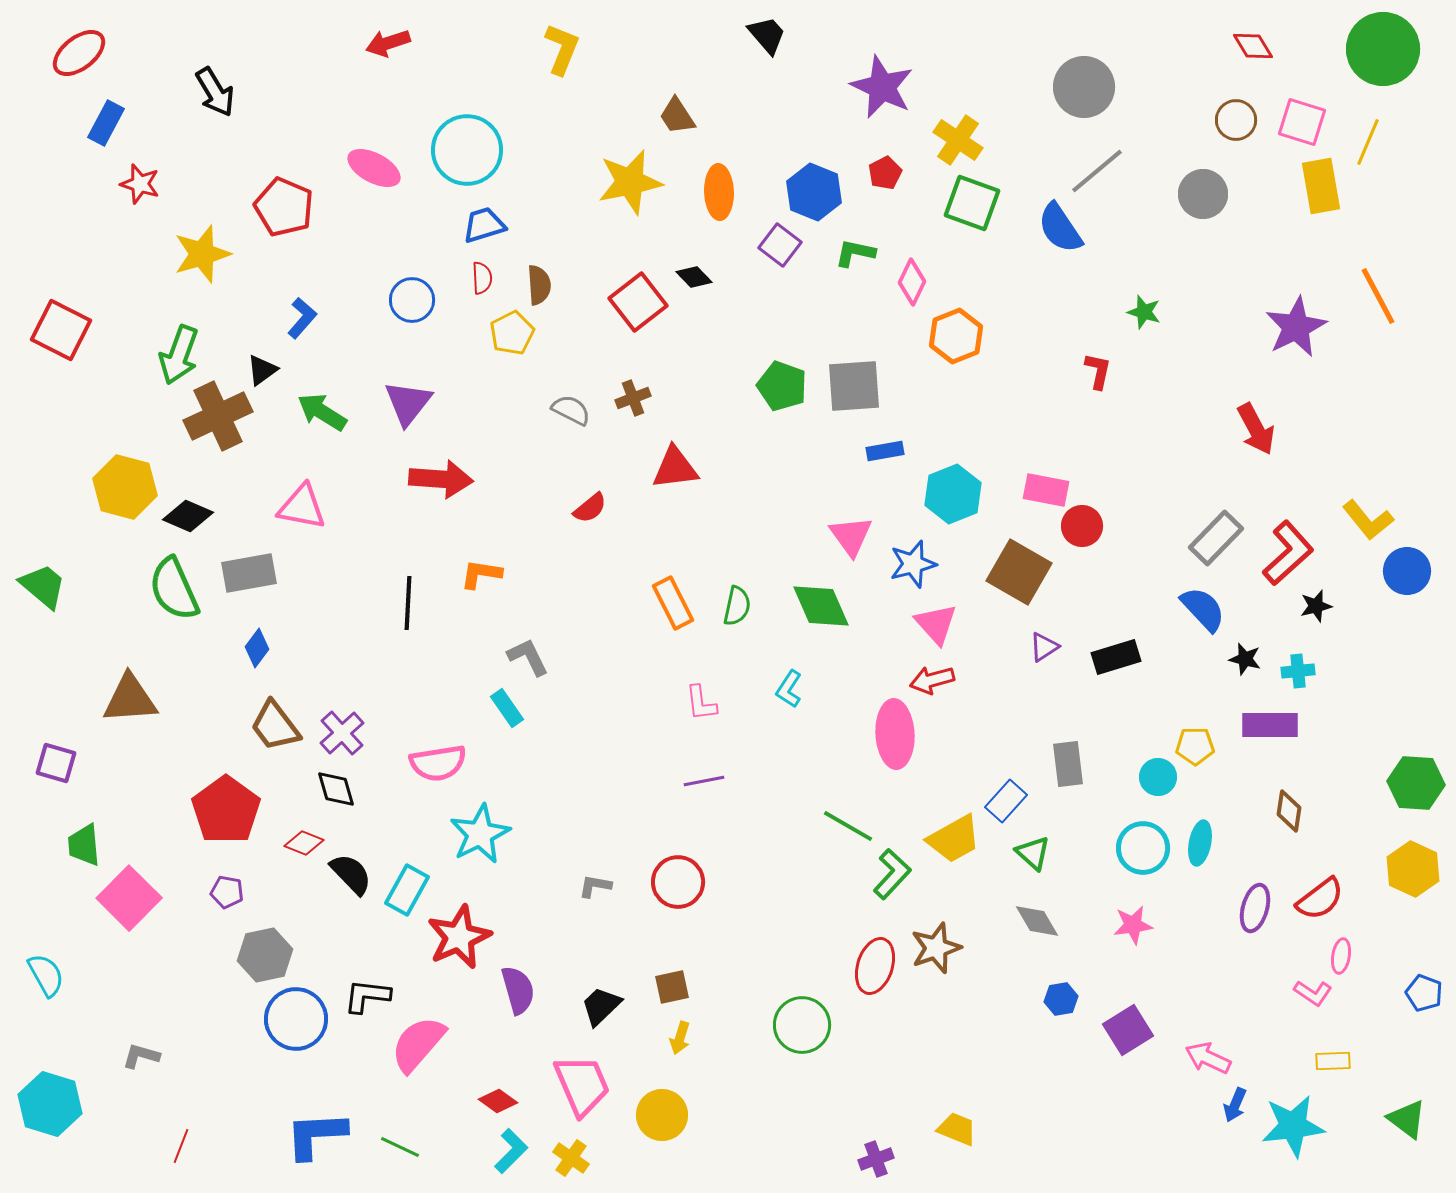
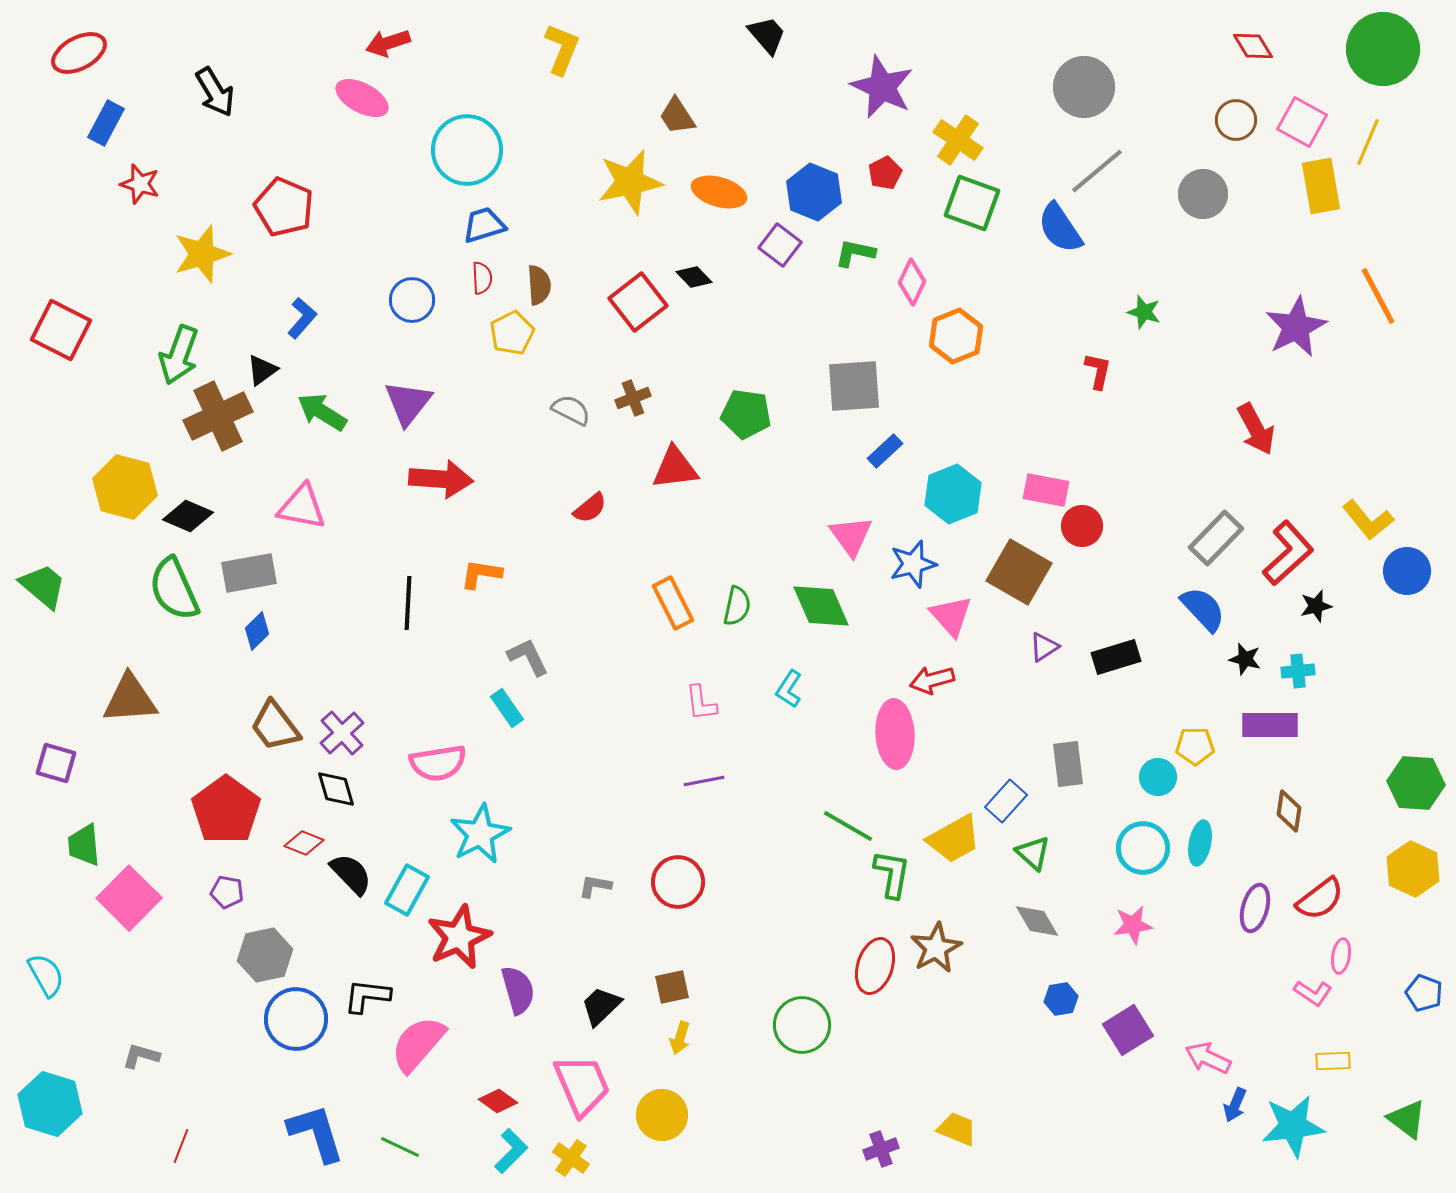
red ellipse at (79, 53): rotated 10 degrees clockwise
pink square at (1302, 122): rotated 12 degrees clockwise
pink ellipse at (374, 168): moved 12 px left, 70 px up
orange ellipse at (719, 192): rotated 72 degrees counterclockwise
green pentagon at (782, 386): moved 36 px left, 28 px down; rotated 12 degrees counterclockwise
blue rectangle at (885, 451): rotated 33 degrees counterclockwise
pink triangle at (936, 624): moved 15 px right, 8 px up
blue diamond at (257, 648): moved 17 px up; rotated 9 degrees clockwise
green L-shape at (892, 874): rotated 33 degrees counterclockwise
brown star at (936, 948): rotated 9 degrees counterclockwise
blue L-shape at (316, 1135): moved 2 px up; rotated 76 degrees clockwise
purple cross at (876, 1159): moved 5 px right, 10 px up
